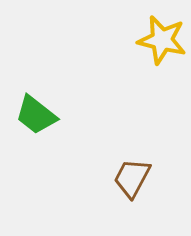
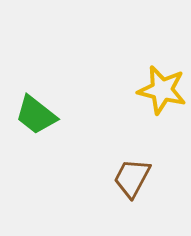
yellow star: moved 50 px down
